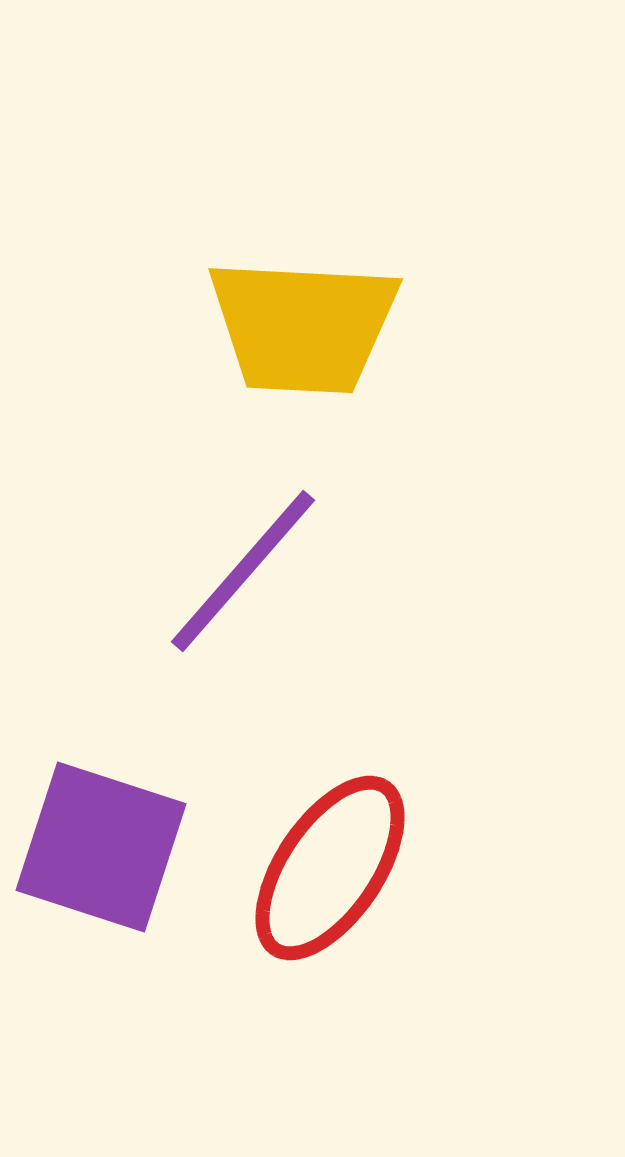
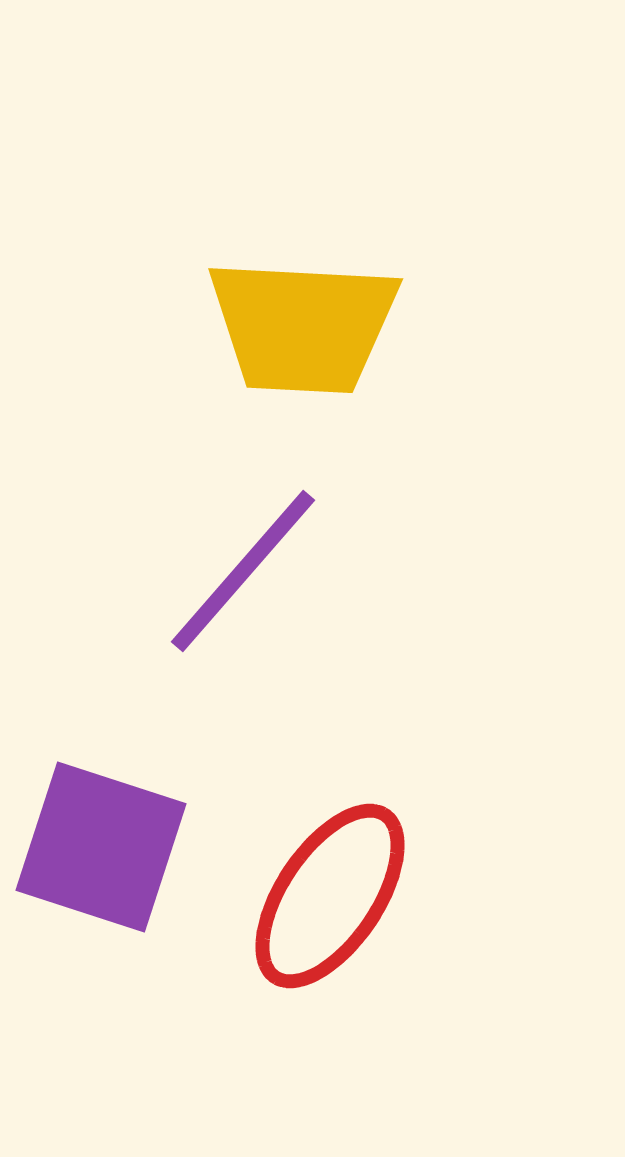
red ellipse: moved 28 px down
